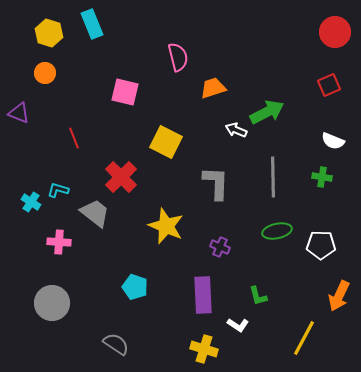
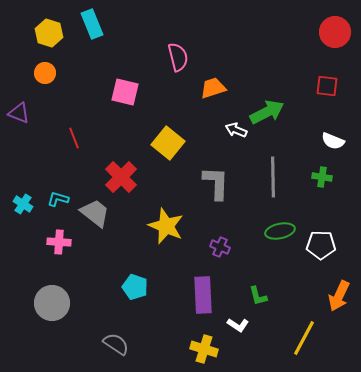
red square: moved 2 px left, 1 px down; rotated 30 degrees clockwise
yellow square: moved 2 px right, 1 px down; rotated 12 degrees clockwise
cyan L-shape: moved 9 px down
cyan cross: moved 8 px left, 2 px down
green ellipse: moved 3 px right
